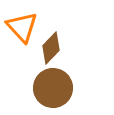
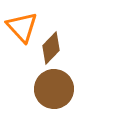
brown circle: moved 1 px right, 1 px down
